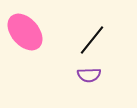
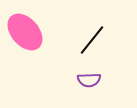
purple semicircle: moved 5 px down
